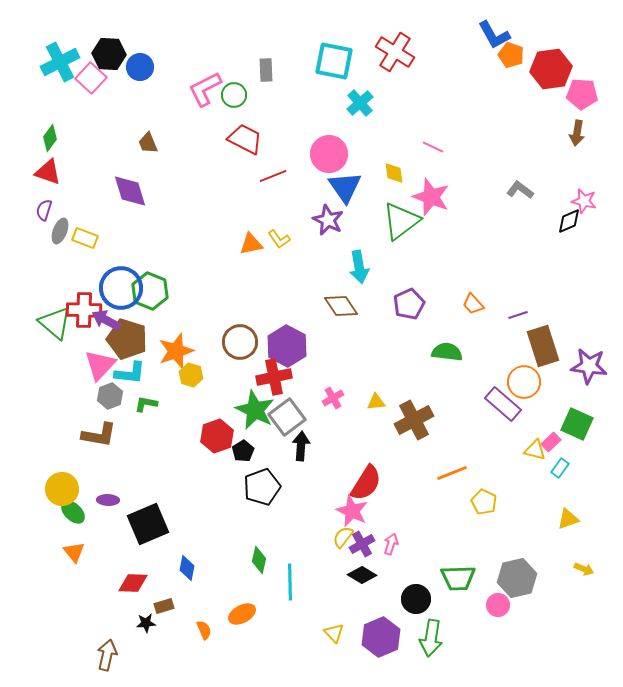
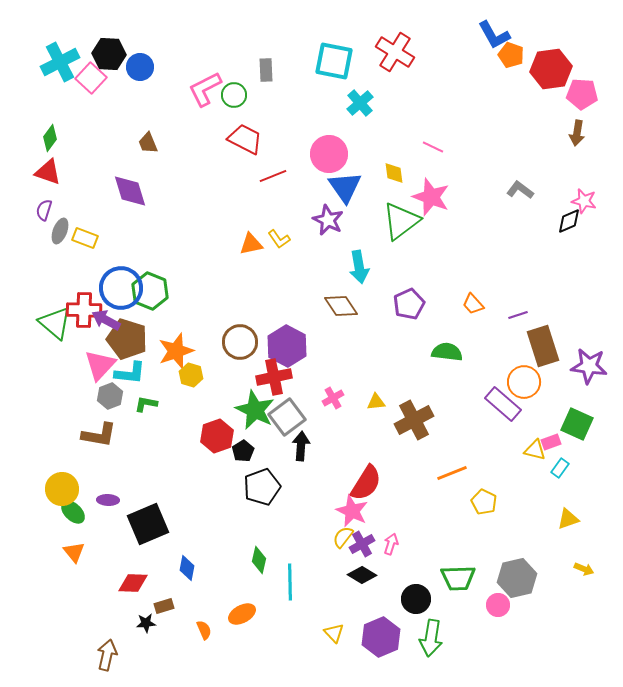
pink rectangle at (551, 442): rotated 24 degrees clockwise
